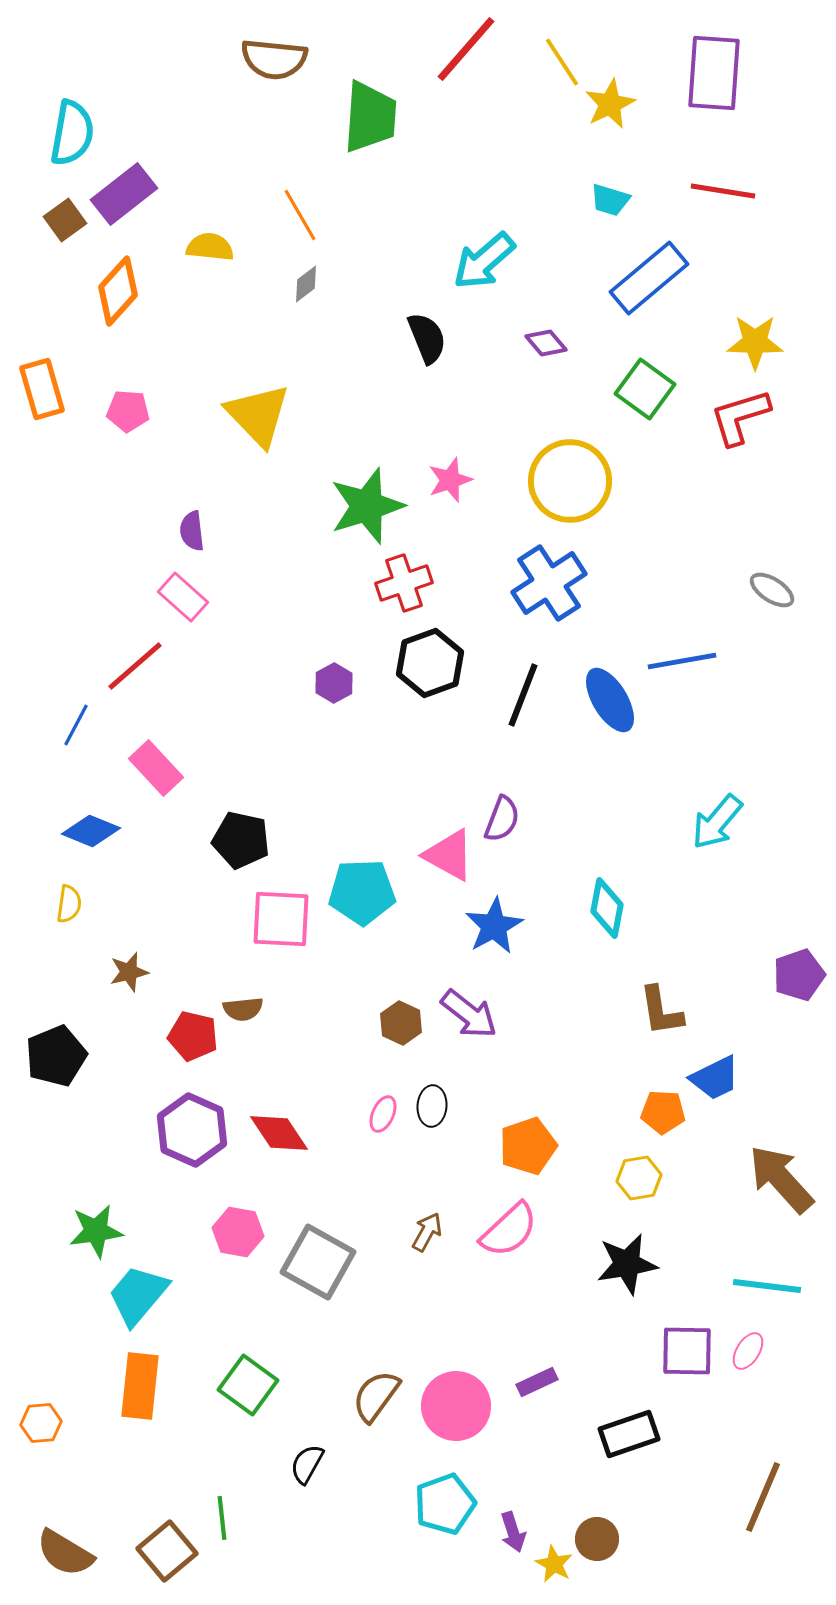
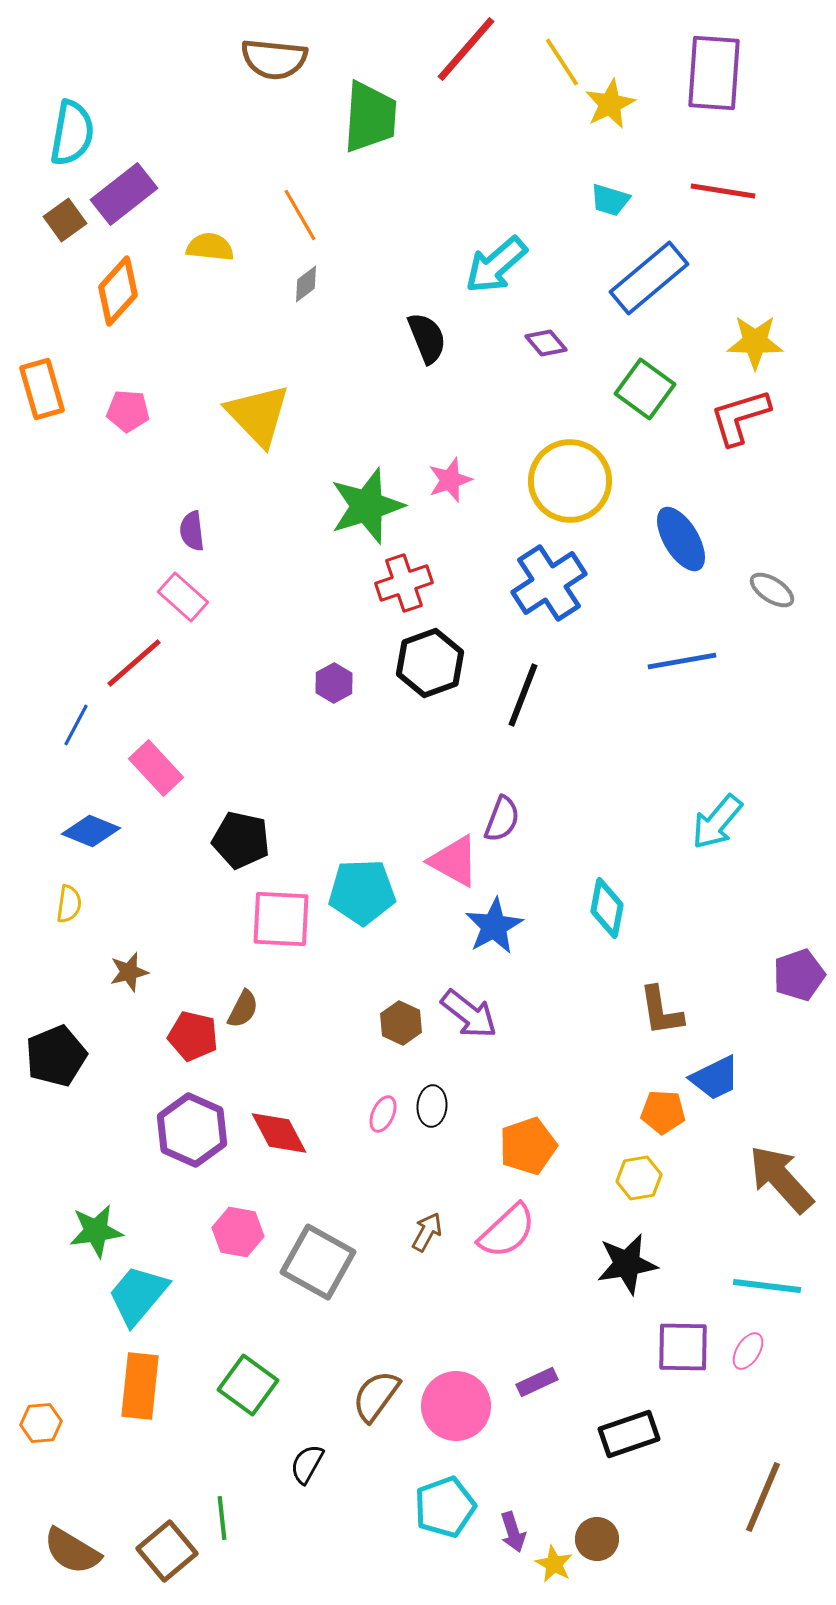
cyan arrow at (484, 261): moved 12 px right, 4 px down
red line at (135, 666): moved 1 px left, 3 px up
blue ellipse at (610, 700): moved 71 px right, 161 px up
pink triangle at (449, 855): moved 5 px right, 6 px down
brown semicircle at (243, 1009): rotated 57 degrees counterclockwise
red diamond at (279, 1133): rotated 6 degrees clockwise
pink semicircle at (509, 1230): moved 2 px left, 1 px down
purple square at (687, 1351): moved 4 px left, 4 px up
cyan pentagon at (445, 1504): moved 3 px down
brown semicircle at (65, 1553): moved 7 px right, 2 px up
